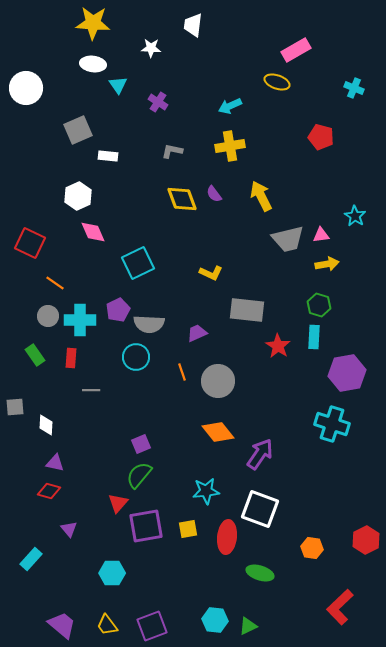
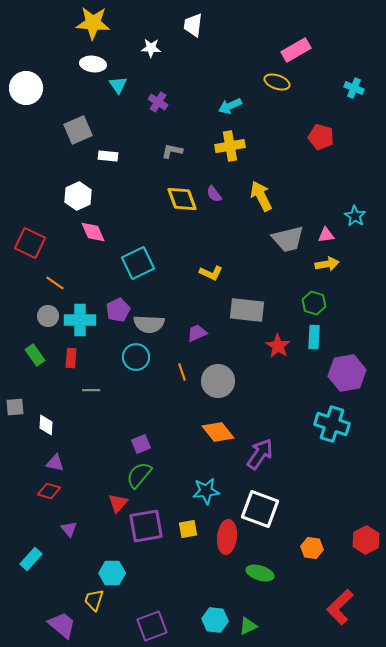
pink triangle at (321, 235): moved 5 px right
green hexagon at (319, 305): moved 5 px left, 2 px up
yellow trapezoid at (107, 625): moved 13 px left, 25 px up; rotated 55 degrees clockwise
